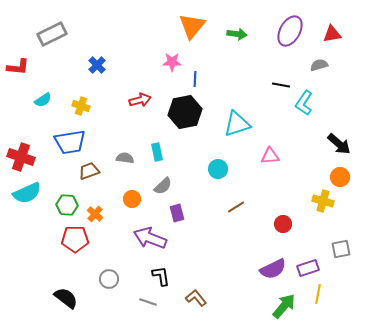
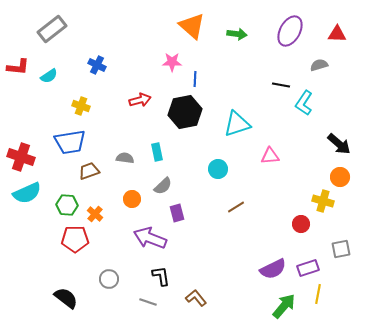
orange triangle at (192, 26): rotated 28 degrees counterclockwise
gray rectangle at (52, 34): moved 5 px up; rotated 12 degrees counterclockwise
red triangle at (332, 34): moved 5 px right; rotated 12 degrees clockwise
blue cross at (97, 65): rotated 18 degrees counterclockwise
cyan semicircle at (43, 100): moved 6 px right, 24 px up
red circle at (283, 224): moved 18 px right
